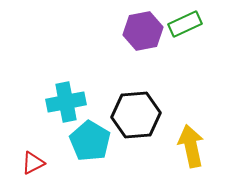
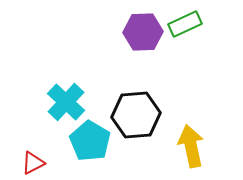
purple hexagon: moved 1 px down; rotated 9 degrees clockwise
cyan cross: rotated 36 degrees counterclockwise
